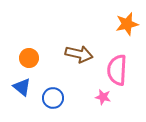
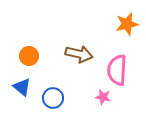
orange circle: moved 2 px up
